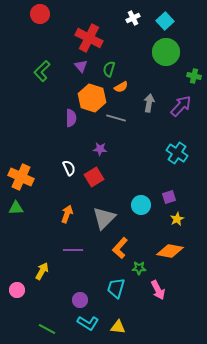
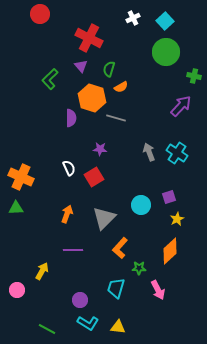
green L-shape: moved 8 px right, 8 px down
gray arrow: moved 49 px down; rotated 30 degrees counterclockwise
orange diamond: rotated 52 degrees counterclockwise
